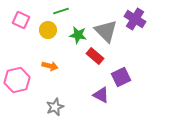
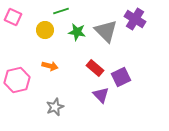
pink square: moved 8 px left, 3 px up
yellow circle: moved 3 px left
green star: moved 1 px left, 3 px up
red rectangle: moved 12 px down
purple triangle: rotated 18 degrees clockwise
